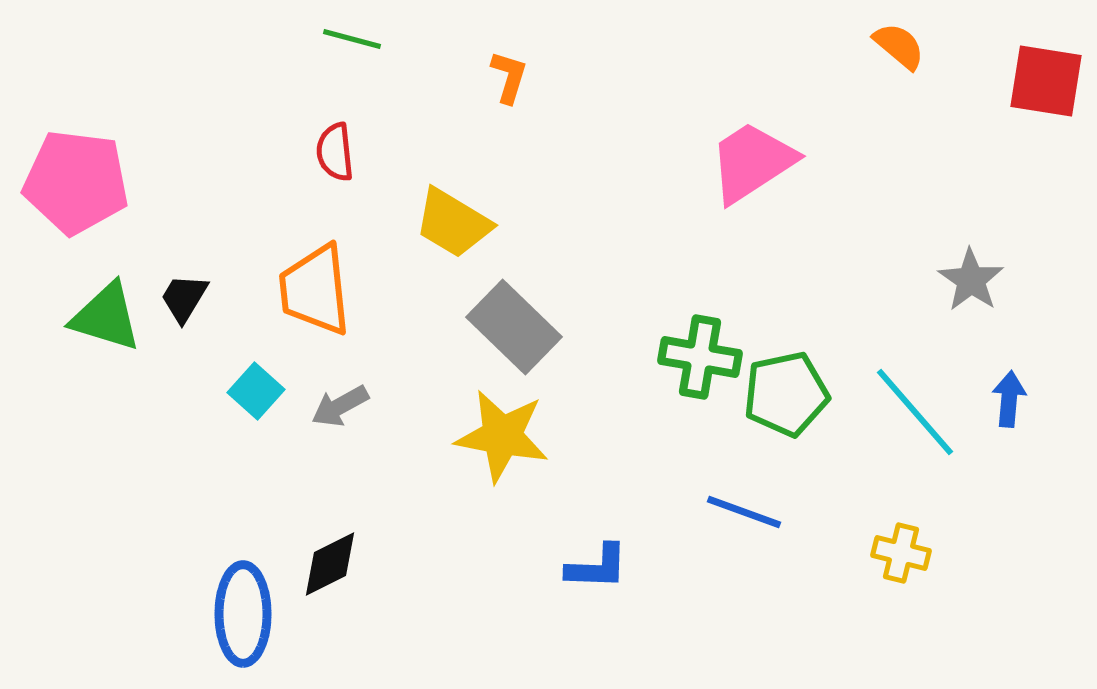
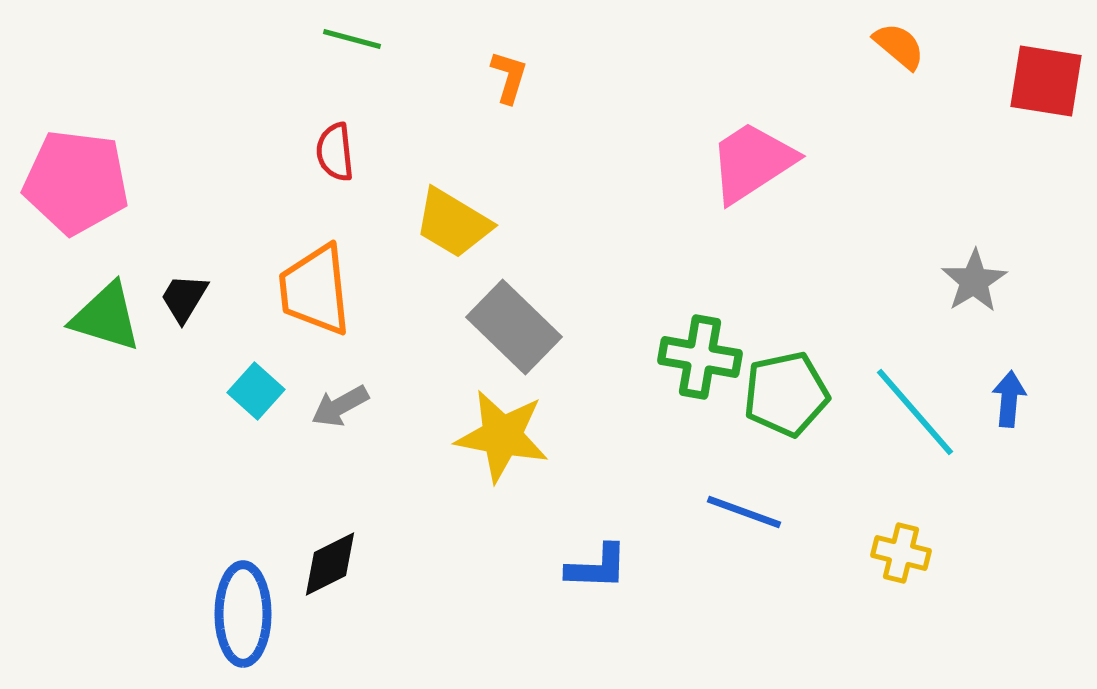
gray star: moved 3 px right, 1 px down; rotated 6 degrees clockwise
